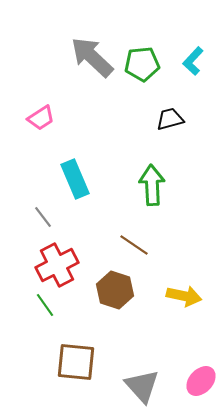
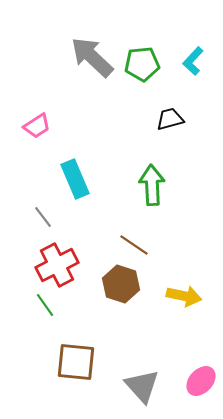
pink trapezoid: moved 4 px left, 8 px down
brown hexagon: moved 6 px right, 6 px up
